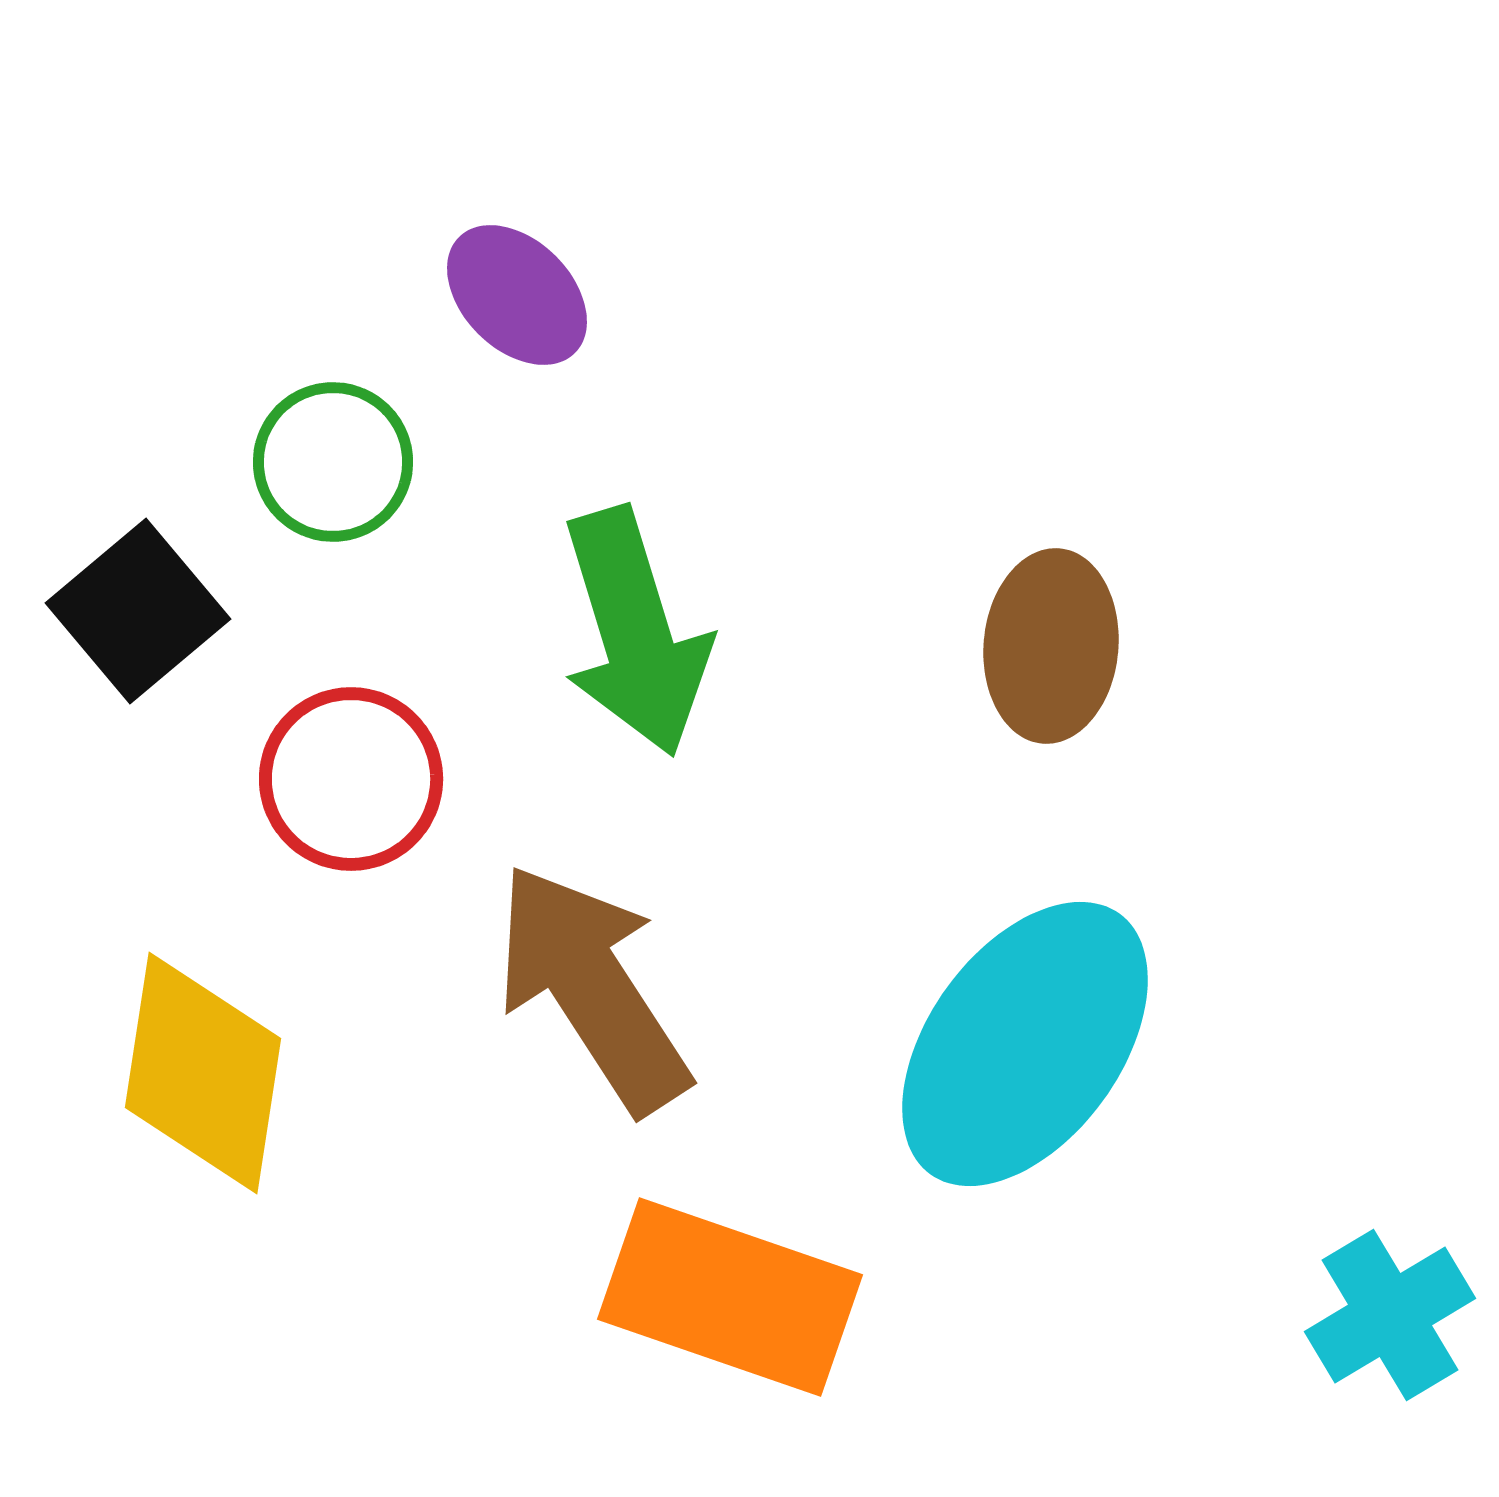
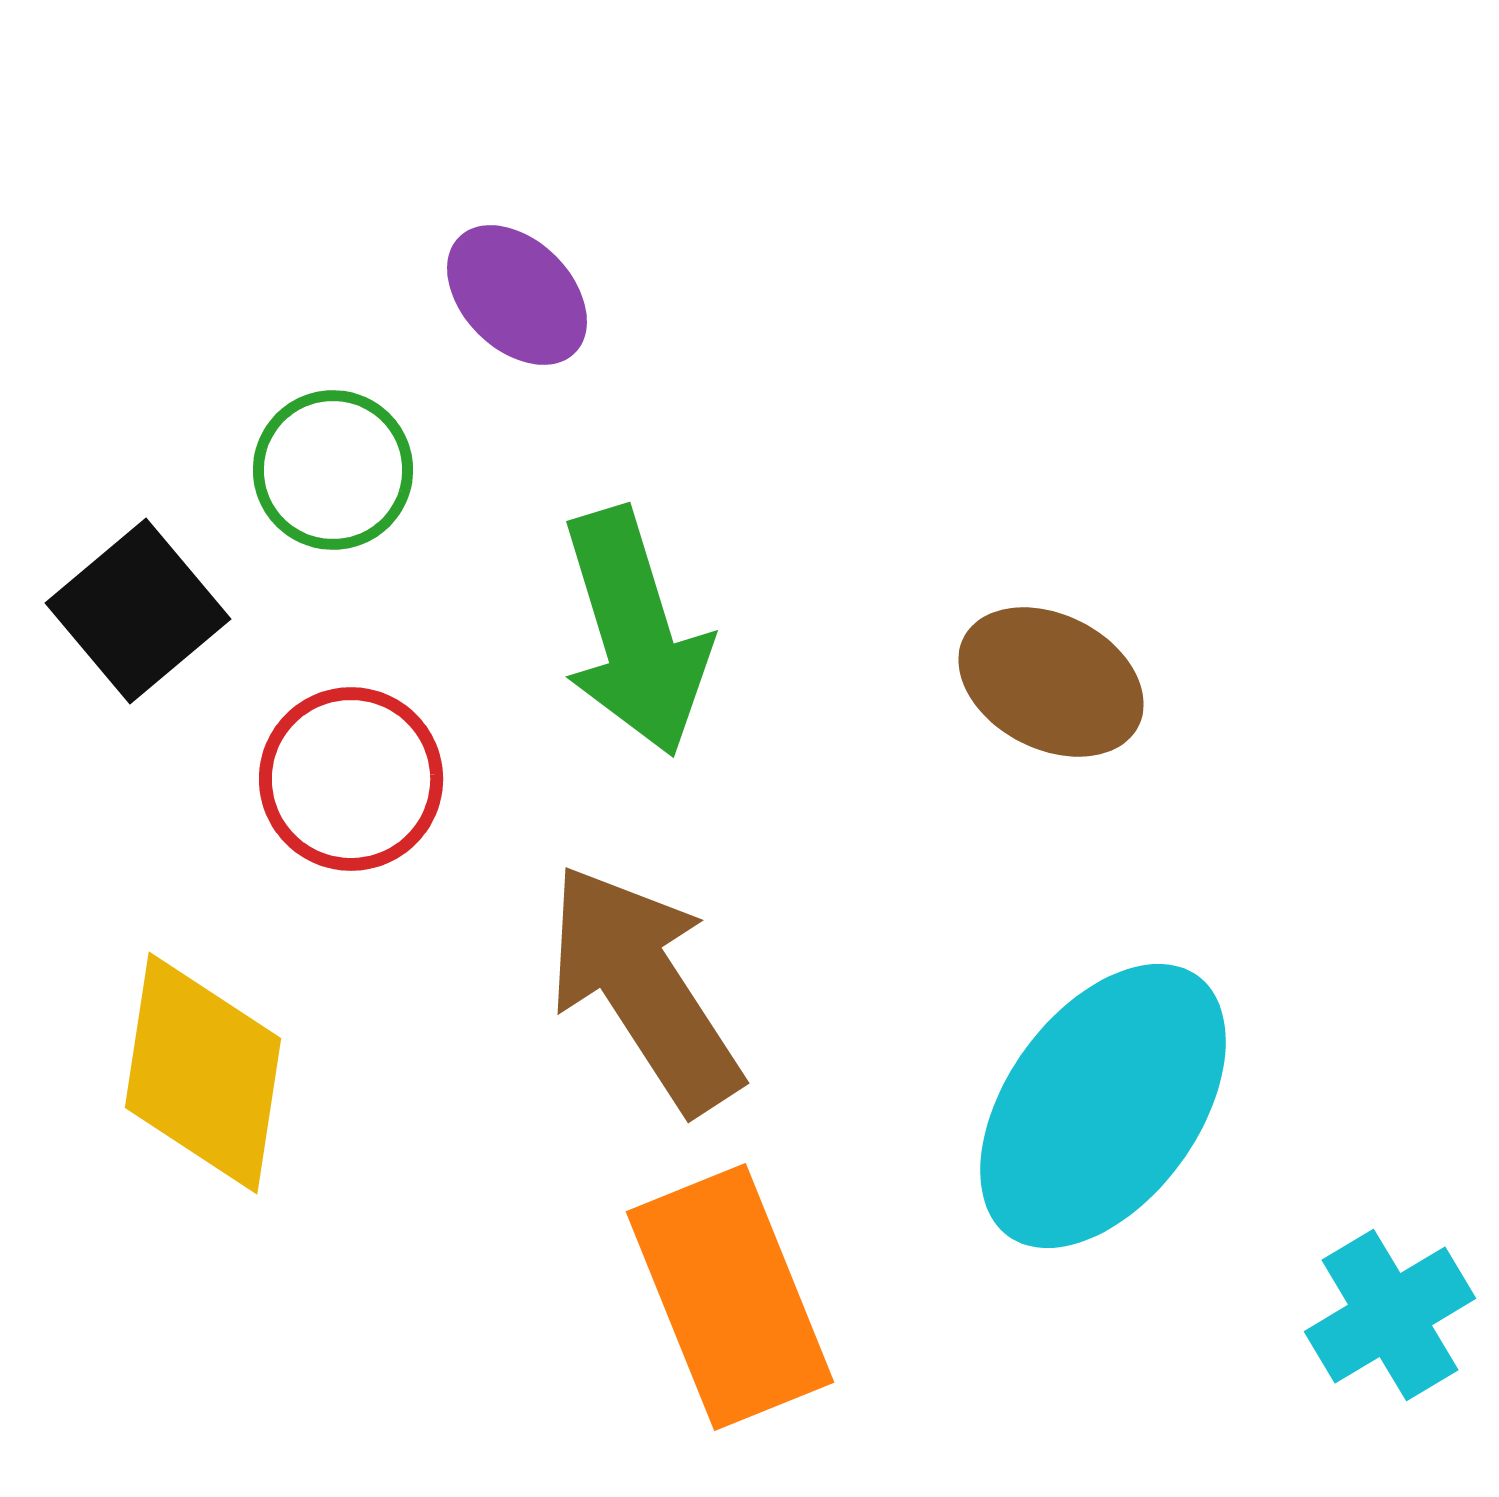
green circle: moved 8 px down
brown ellipse: moved 36 px down; rotated 68 degrees counterclockwise
brown arrow: moved 52 px right
cyan ellipse: moved 78 px right, 62 px down
orange rectangle: rotated 49 degrees clockwise
